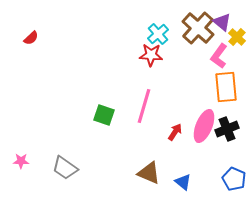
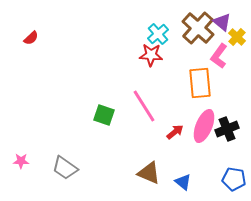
orange rectangle: moved 26 px left, 4 px up
pink line: rotated 48 degrees counterclockwise
red arrow: rotated 18 degrees clockwise
blue pentagon: rotated 15 degrees counterclockwise
